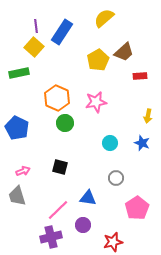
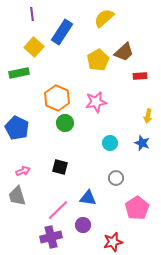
purple line: moved 4 px left, 12 px up
